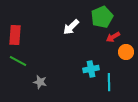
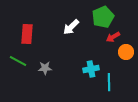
green pentagon: moved 1 px right
red rectangle: moved 12 px right, 1 px up
gray star: moved 5 px right, 14 px up; rotated 16 degrees counterclockwise
